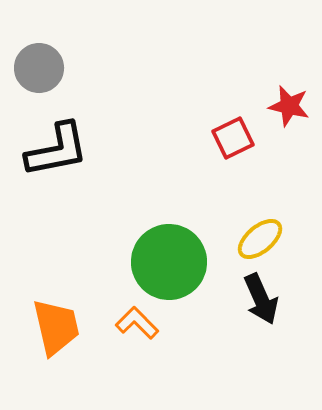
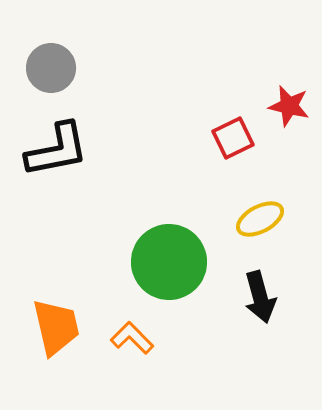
gray circle: moved 12 px right
yellow ellipse: moved 20 px up; rotated 12 degrees clockwise
black arrow: moved 1 px left, 2 px up; rotated 9 degrees clockwise
orange L-shape: moved 5 px left, 15 px down
